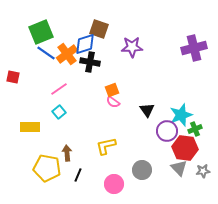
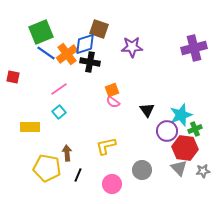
pink circle: moved 2 px left
